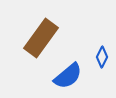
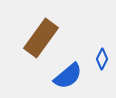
blue diamond: moved 2 px down
